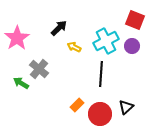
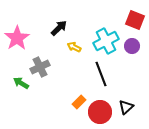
gray cross: moved 1 px right, 2 px up; rotated 24 degrees clockwise
black line: rotated 25 degrees counterclockwise
orange rectangle: moved 2 px right, 3 px up
red circle: moved 2 px up
